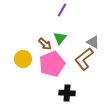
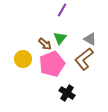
gray triangle: moved 3 px left, 3 px up
black cross: rotated 28 degrees clockwise
